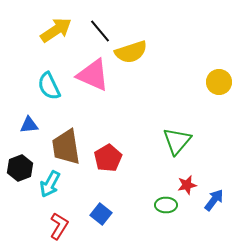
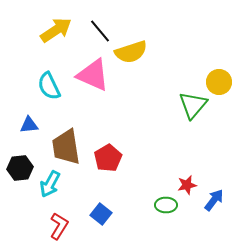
green triangle: moved 16 px right, 36 px up
black hexagon: rotated 15 degrees clockwise
